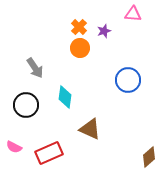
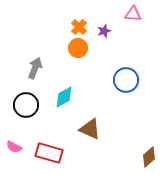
orange circle: moved 2 px left
gray arrow: rotated 125 degrees counterclockwise
blue circle: moved 2 px left
cyan diamond: moved 1 px left; rotated 55 degrees clockwise
red rectangle: rotated 40 degrees clockwise
